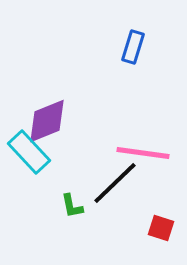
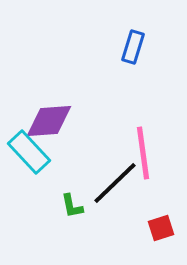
purple diamond: moved 2 px right; rotated 18 degrees clockwise
pink line: rotated 74 degrees clockwise
red square: rotated 36 degrees counterclockwise
